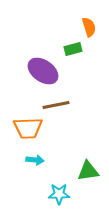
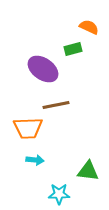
orange semicircle: rotated 48 degrees counterclockwise
purple ellipse: moved 2 px up
green triangle: rotated 15 degrees clockwise
